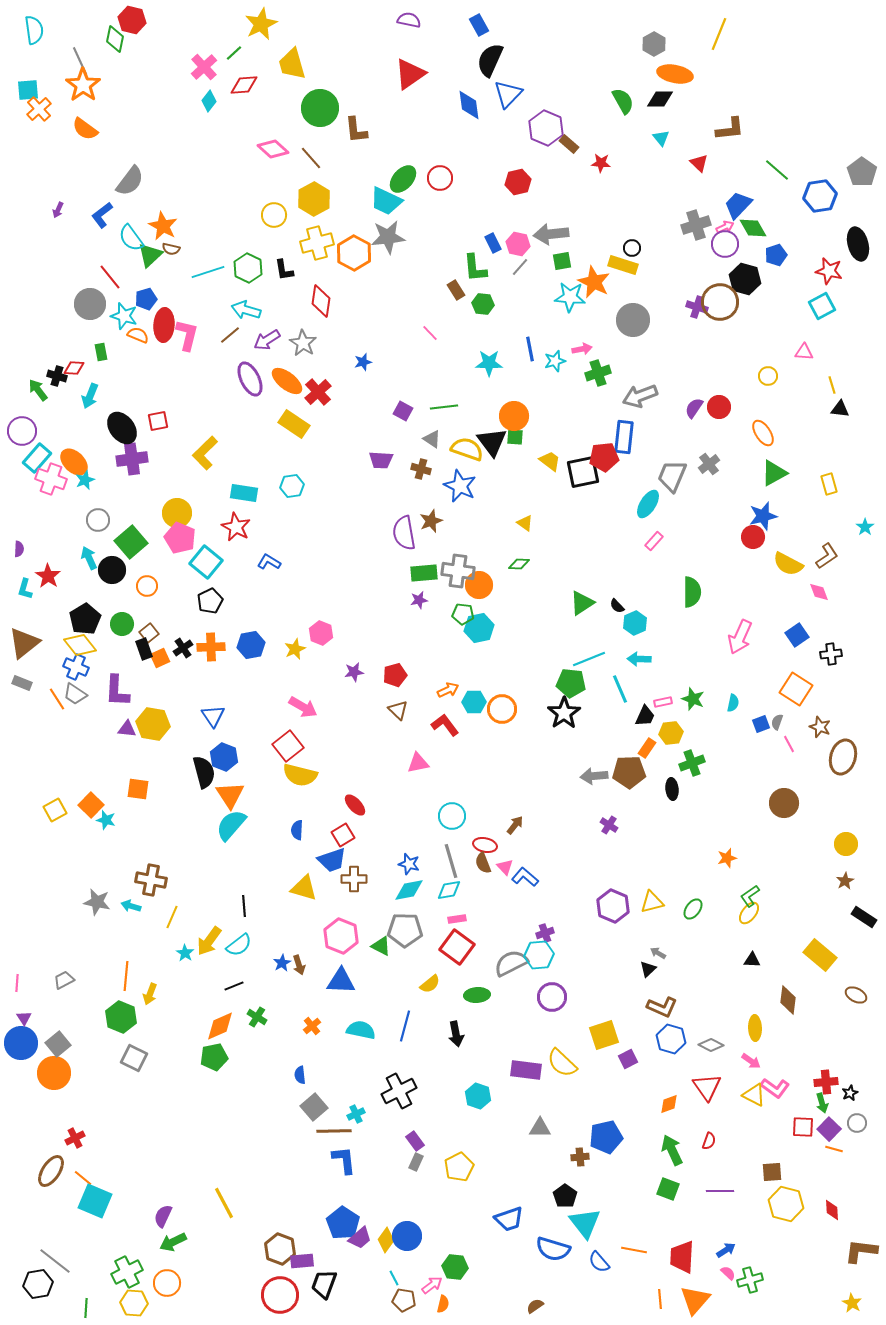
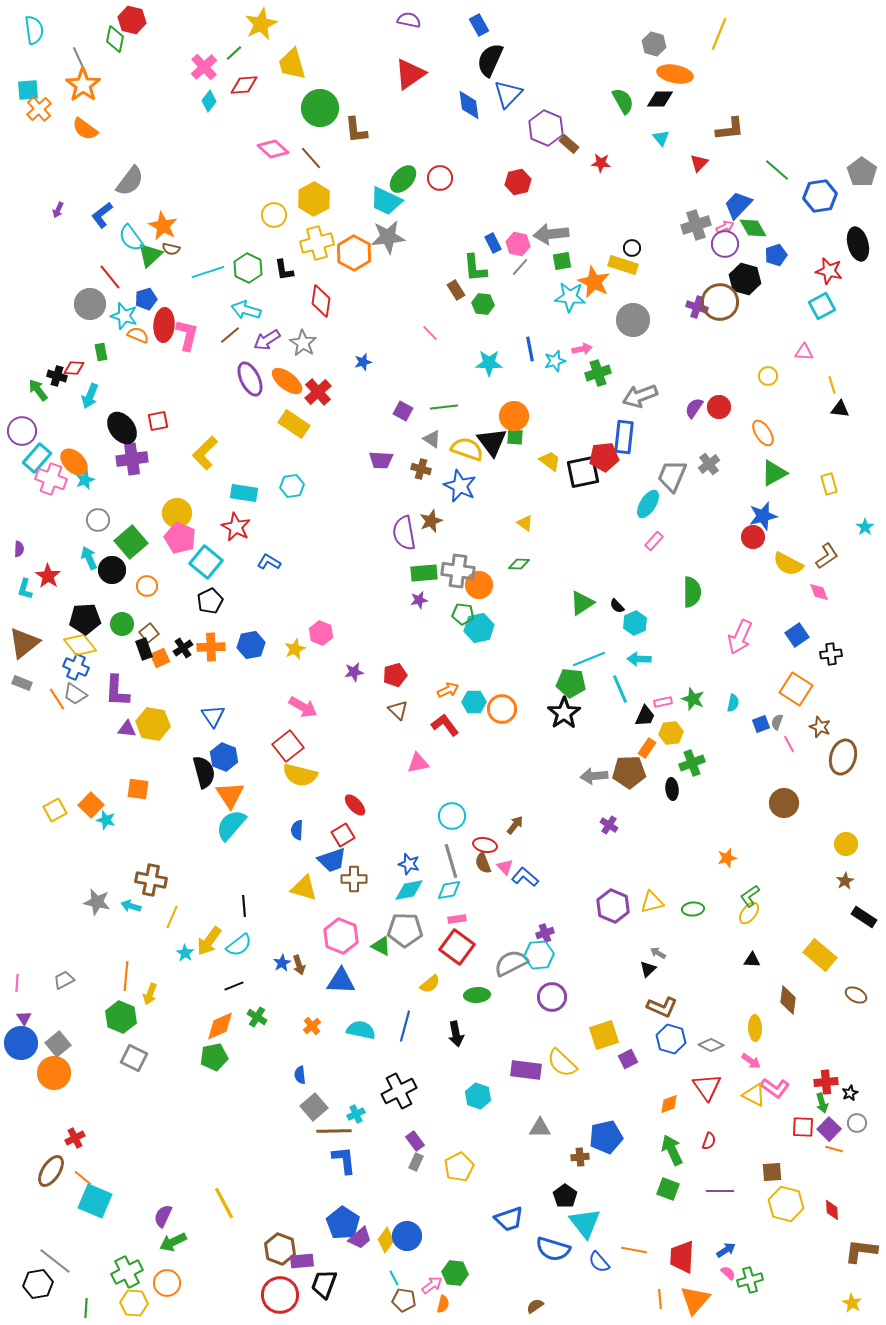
gray hexagon at (654, 44): rotated 15 degrees counterclockwise
red triangle at (699, 163): rotated 30 degrees clockwise
black pentagon at (85, 619): rotated 28 degrees clockwise
green ellipse at (693, 909): rotated 50 degrees clockwise
green hexagon at (455, 1267): moved 6 px down
